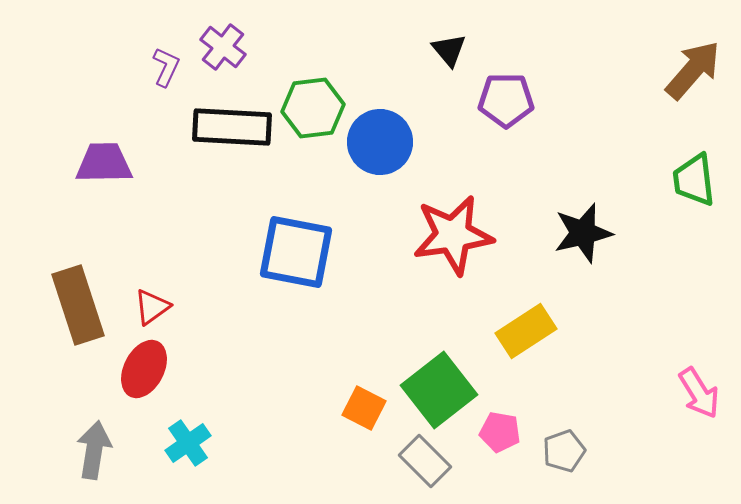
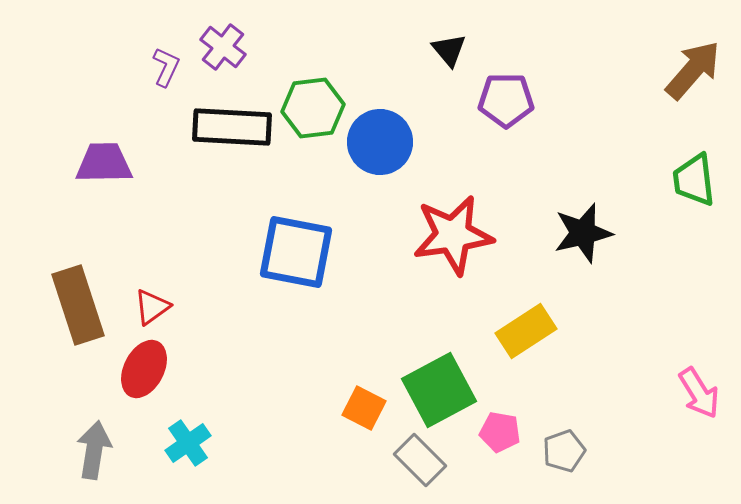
green square: rotated 10 degrees clockwise
gray rectangle: moved 5 px left, 1 px up
